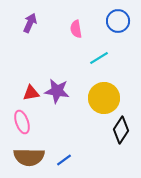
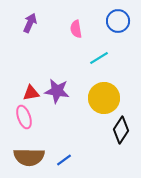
pink ellipse: moved 2 px right, 5 px up
